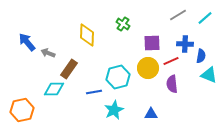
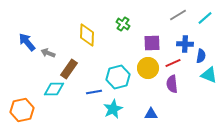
red line: moved 2 px right, 2 px down
cyan star: moved 1 px left, 1 px up
